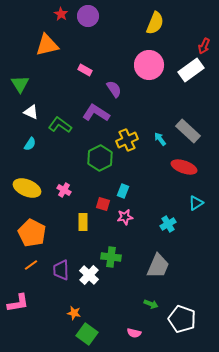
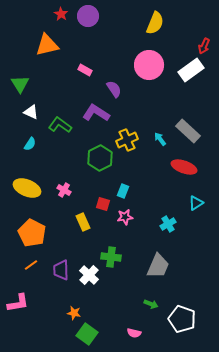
yellow rectangle: rotated 24 degrees counterclockwise
